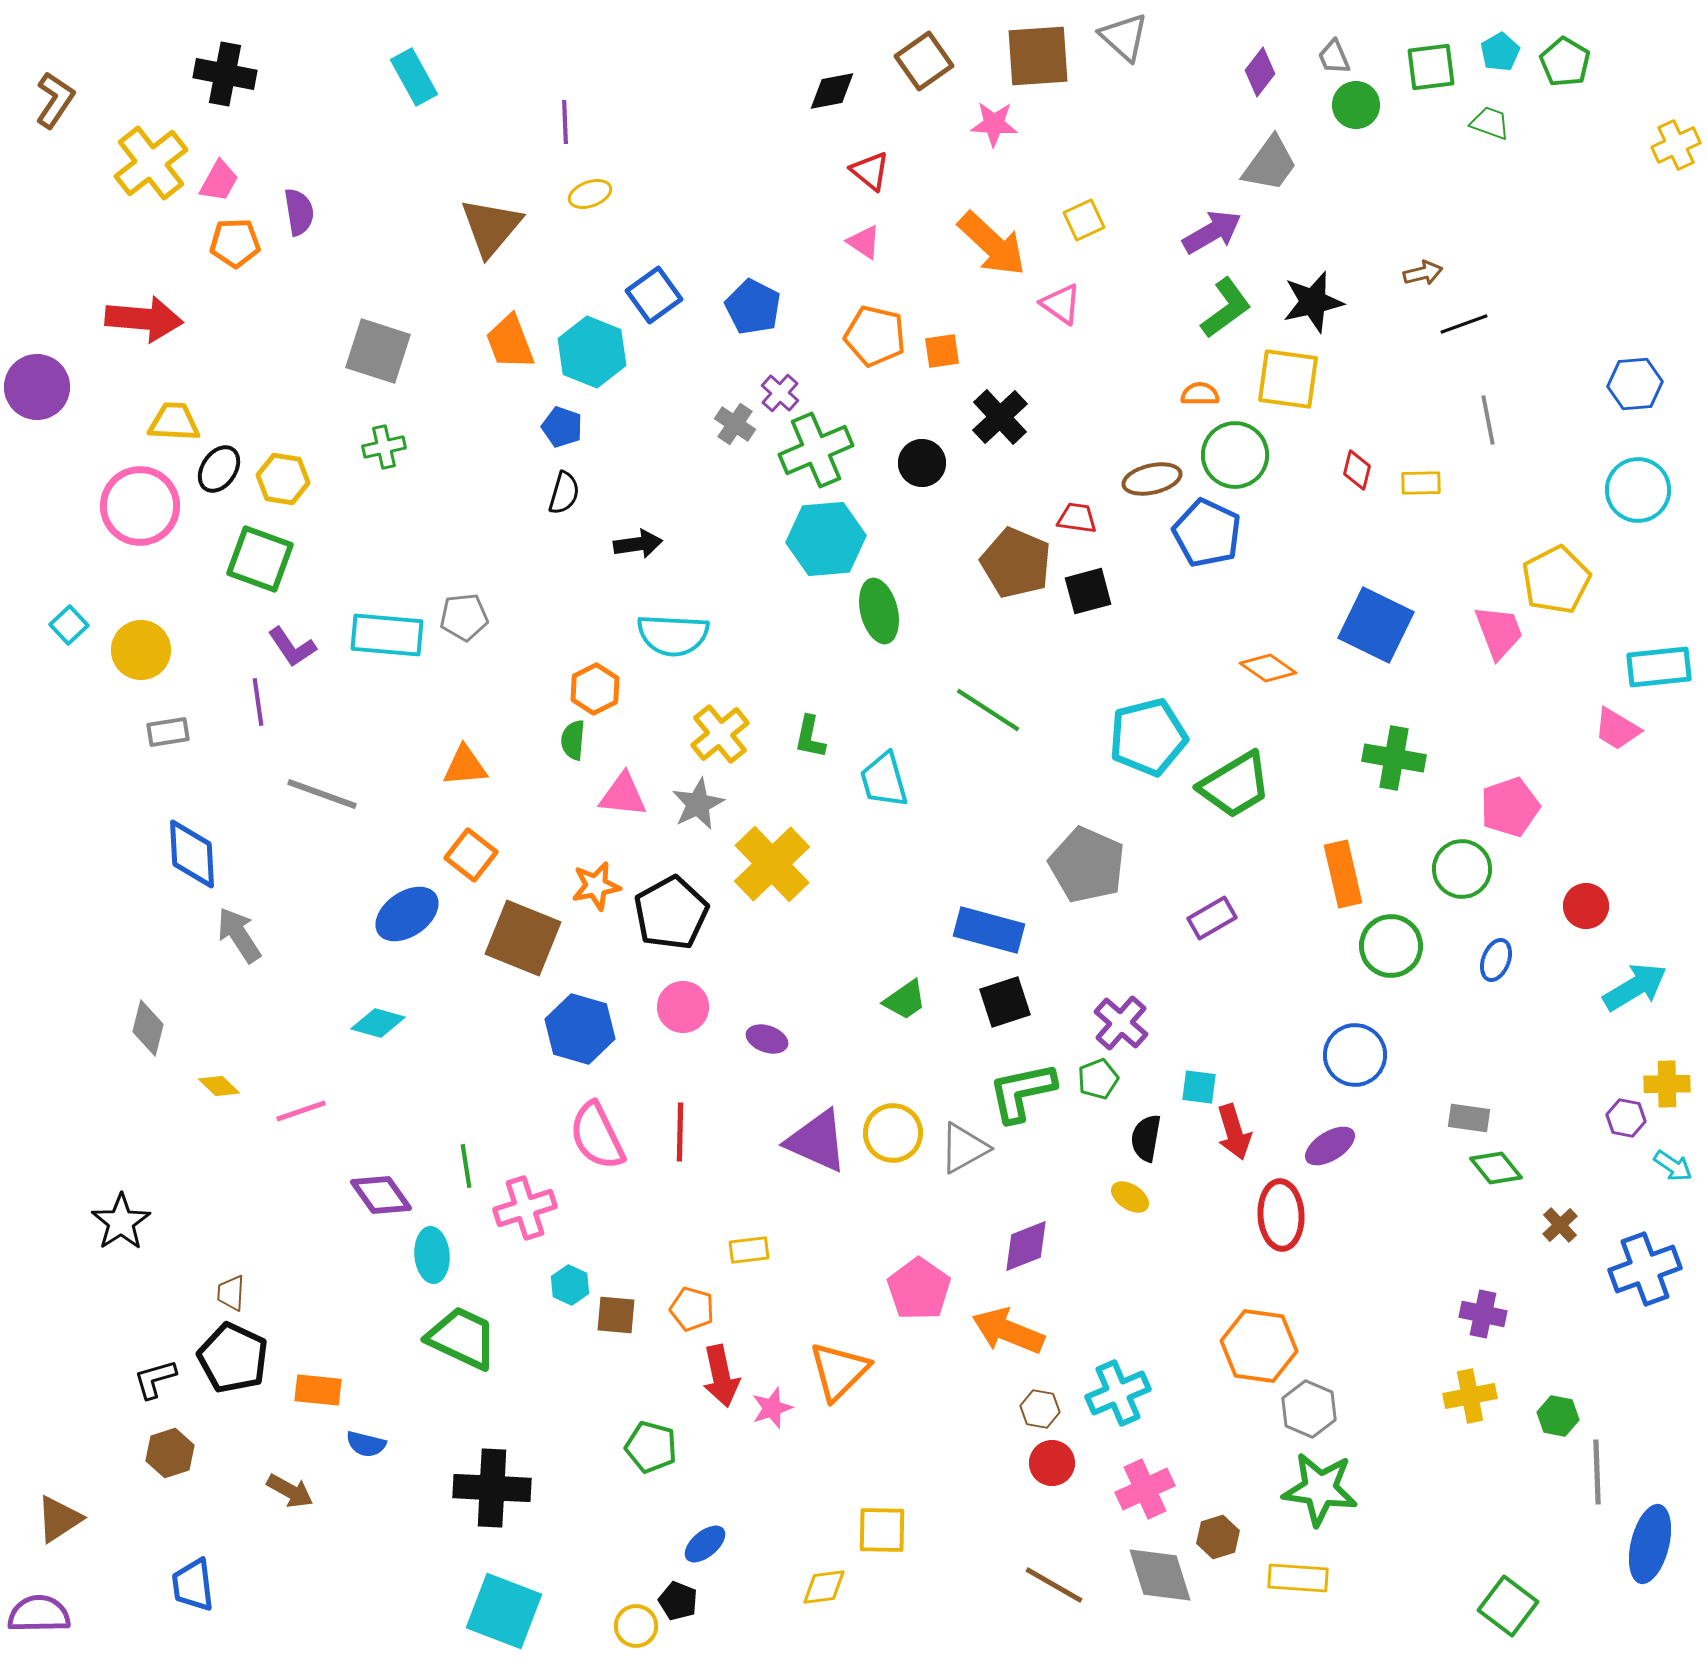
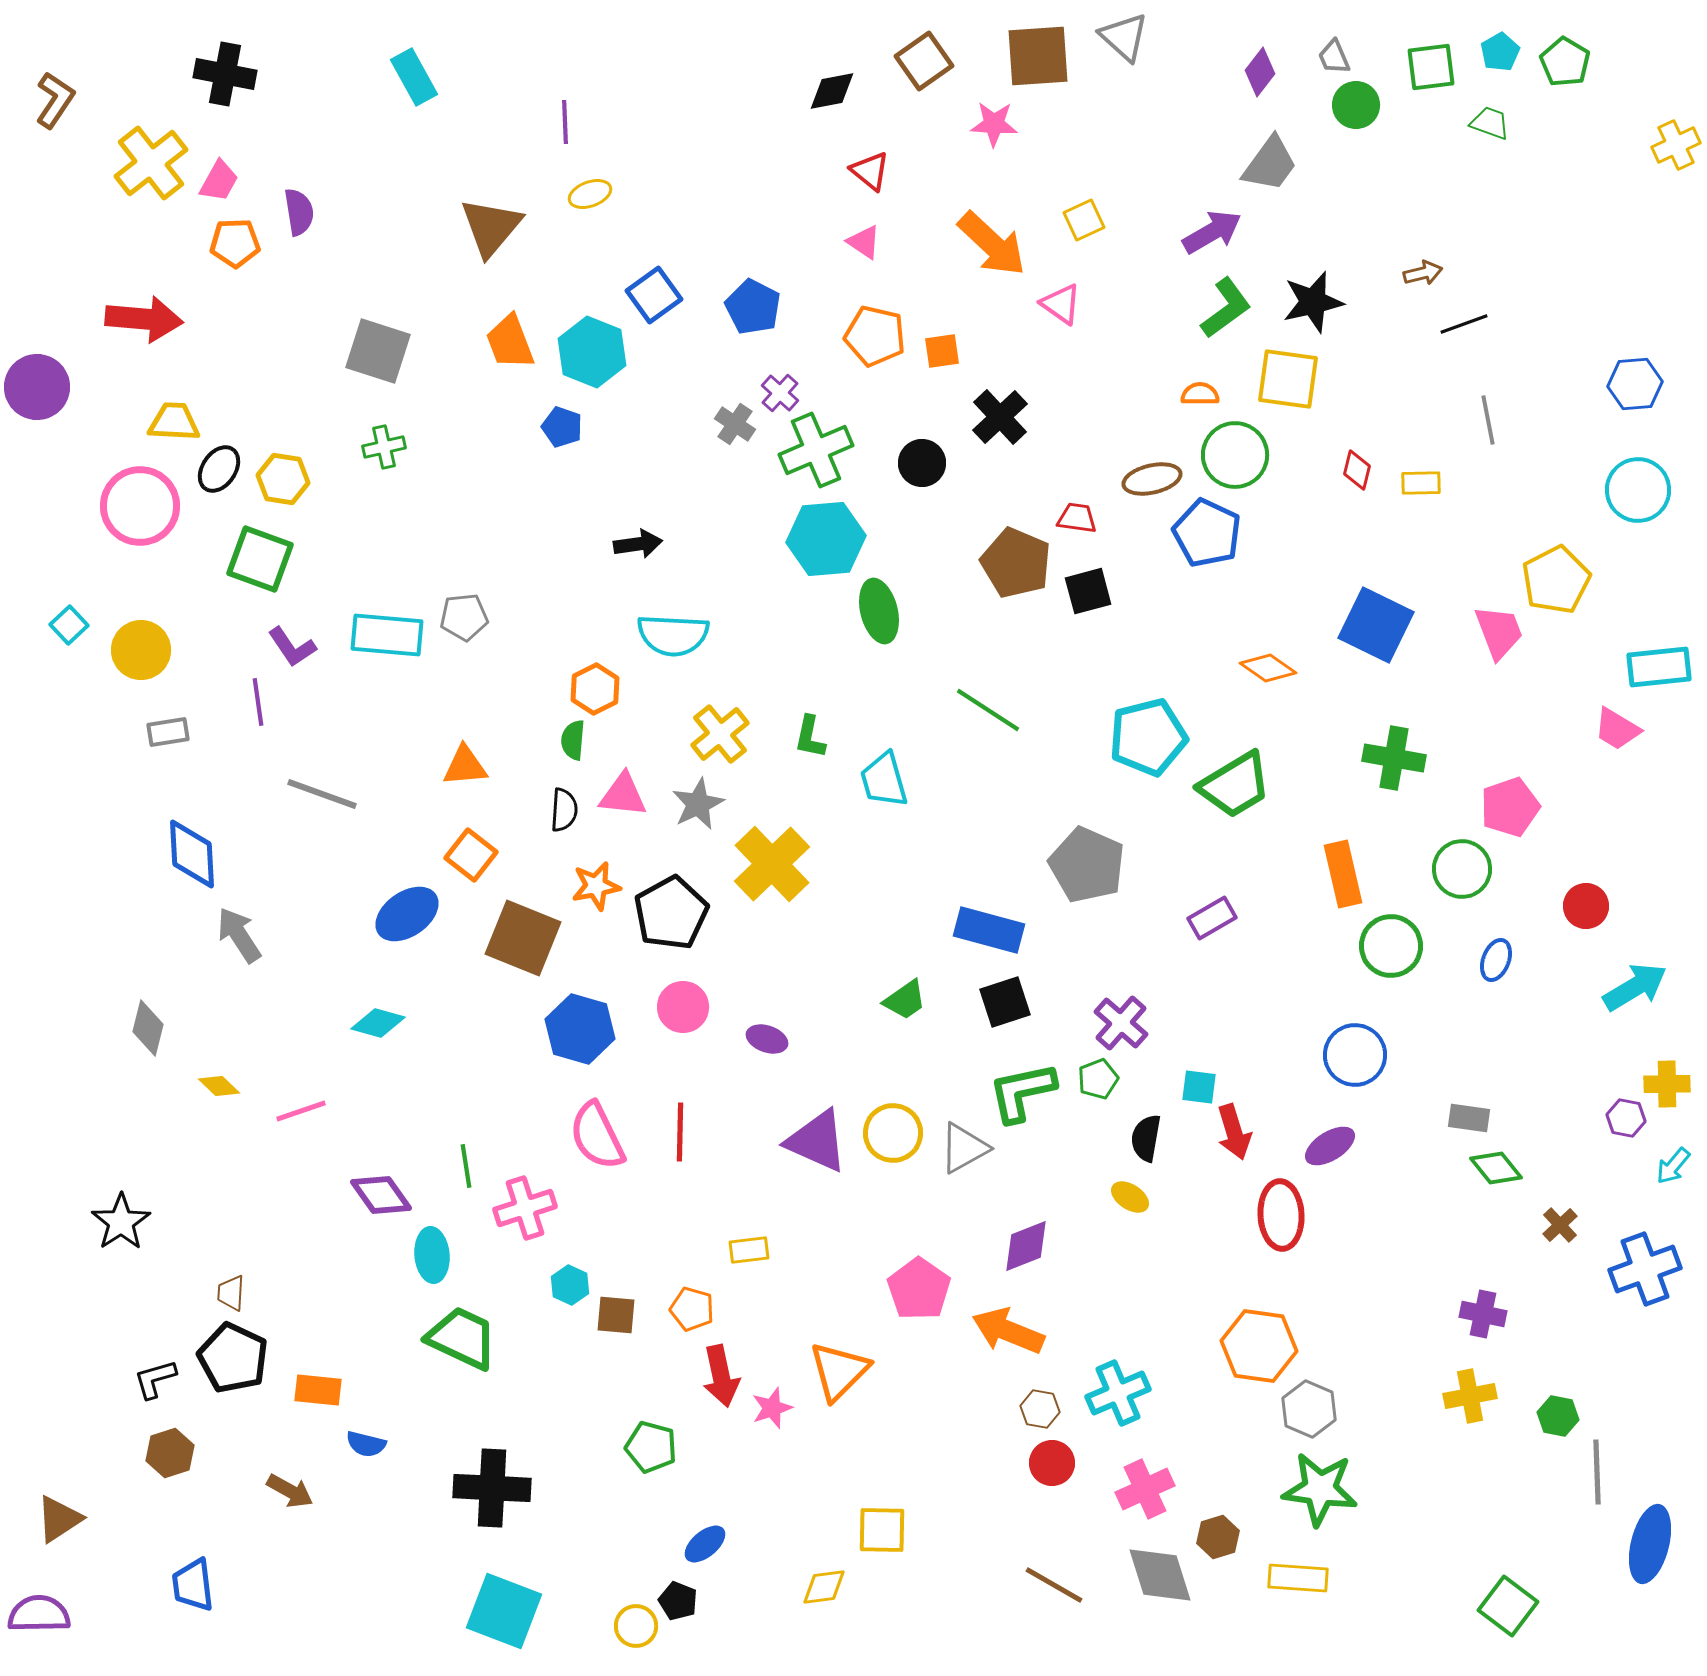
black semicircle at (564, 493): moved 317 px down; rotated 12 degrees counterclockwise
cyan arrow at (1673, 1166): rotated 96 degrees clockwise
